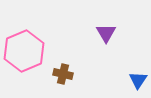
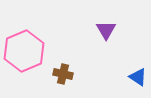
purple triangle: moved 3 px up
blue triangle: moved 3 px up; rotated 30 degrees counterclockwise
